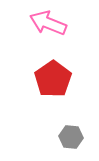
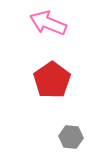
red pentagon: moved 1 px left, 1 px down
